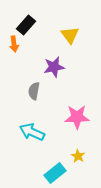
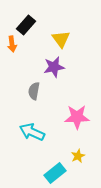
yellow triangle: moved 9 px left, 4 px down
orange arrow: moved 2 px left
yellow star: rotated 16 degrees clockwise
